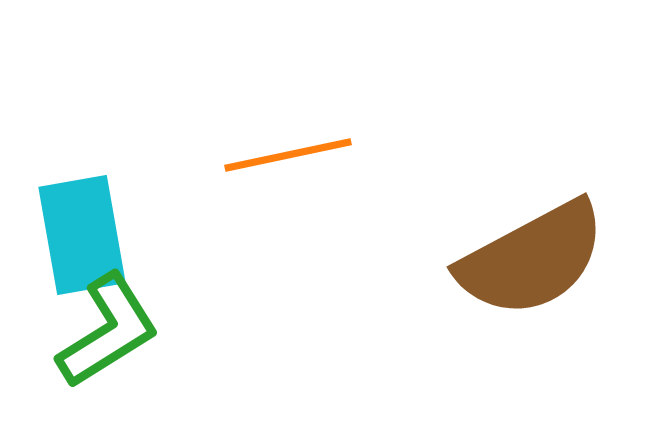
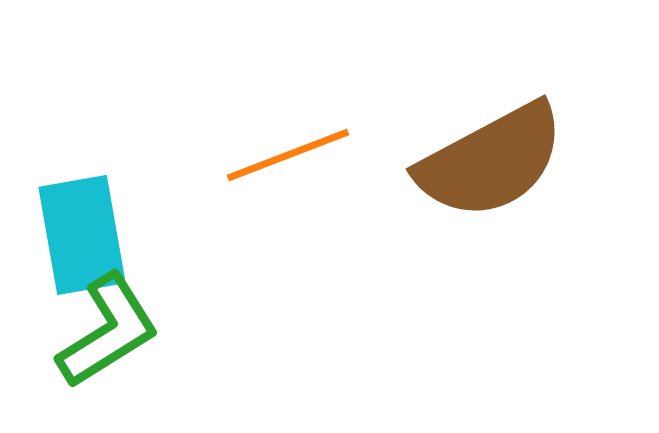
orange line: rotated 9 degrees counterclockwise
brown semicircle: moved 41 px left, 98 px up
